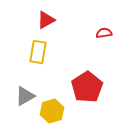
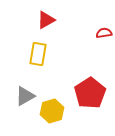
yellow rectangle: moved 2 px down
red pentagon: moved 3 px right, 6 px down
